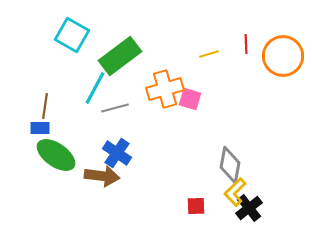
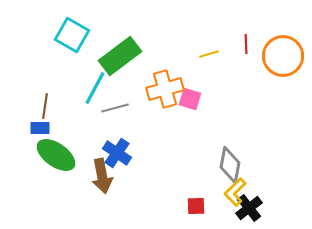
brown arrow: rotated 72 degrees clockwise
